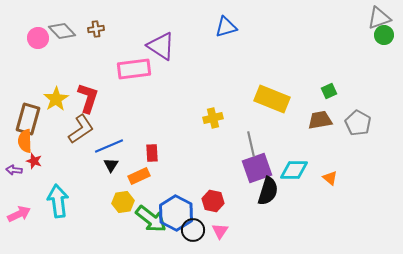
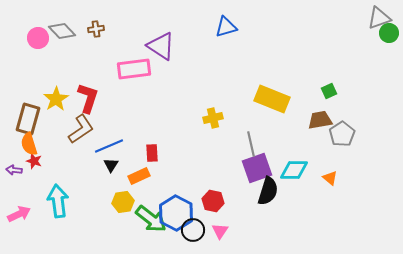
green circle: moved 5 px right, 2 px up
gray pentagon: moved 16 px left, 11 px down; rotated 10 degrees clockwise
orange semicircle: moved 4 px right, 3 px down; rotated 15 degrees counterclockwise
